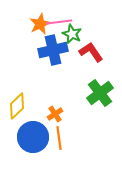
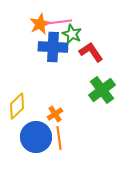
blue cross: moved 3 px up; rotated 16 degrees clockwise
green cross: moved 2 px right, 3 px up
blue circle: moved 3 px right
